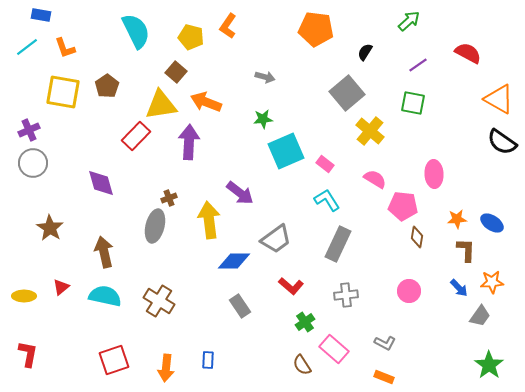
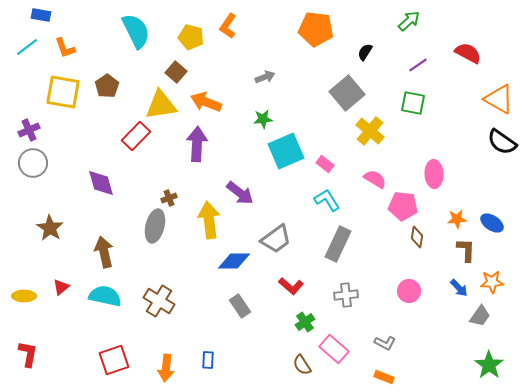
gray arrow at (265, 77): rotated 36 degrees counterclockwise
purple arrow at (189, 142): moved 8 px right, 2 px down
